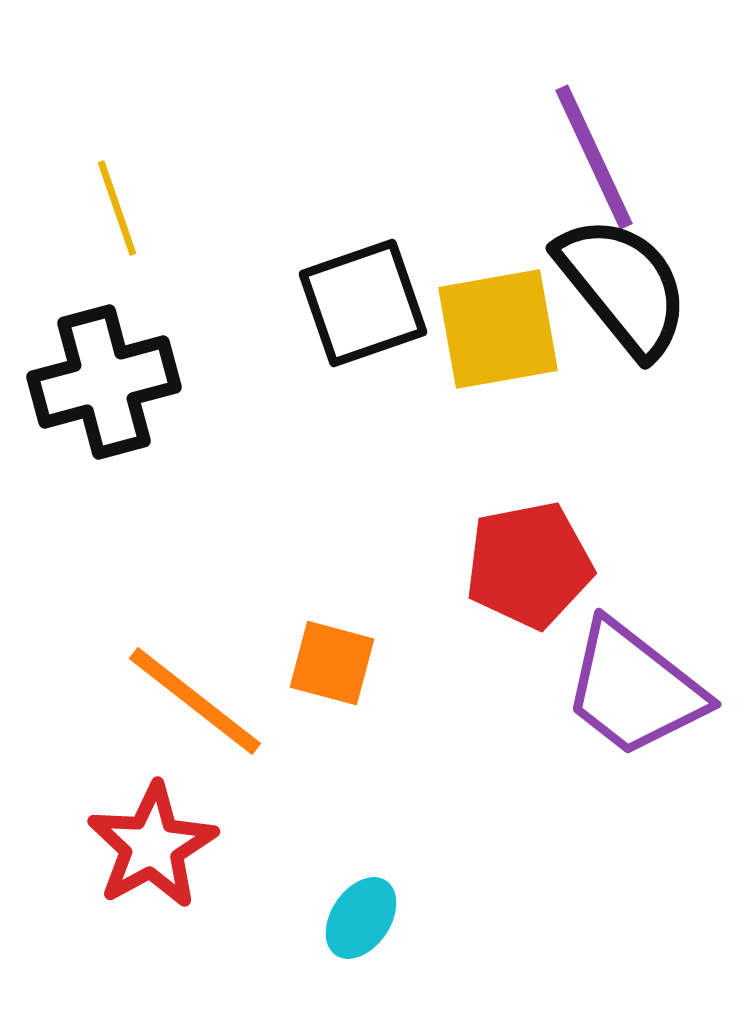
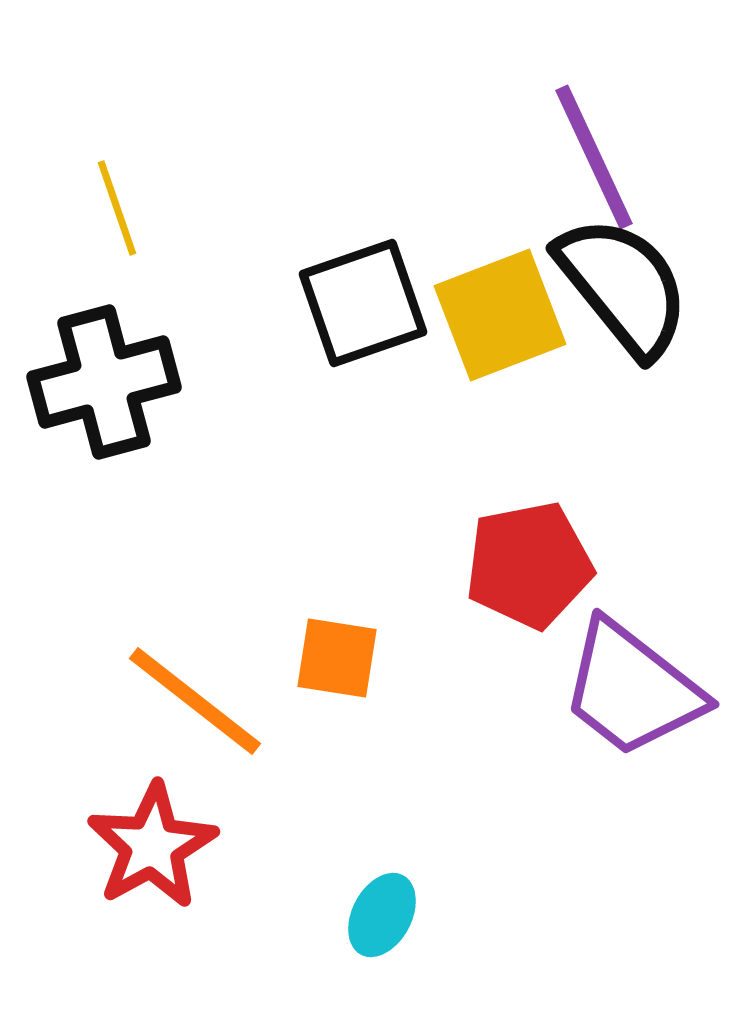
yellow square: moved 2 px right, 14 px up; rotated 11 degrees counterclockwise
orange square: moved 5 px right, 5 px up; rotated 6 degrees counterclockwise
purple trapezoid: moved 2 px left
cyan ellipse: moved 21 px right, 3 px up; rotated 6 degrees counterclockwise
